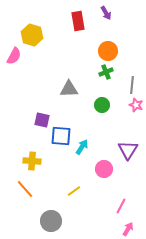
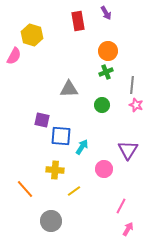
yellow cross: moved 23 px right, 9 px down
